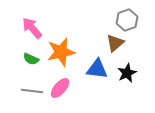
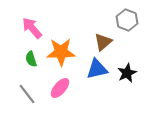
gray hexagon: rotated 20 degrees counterclockwise
brown triangle: moved 12 px left, 1 px up
orange star: rotated 12 degrees clockwise
green semicircle: rotated 49 degrees clockwise
blue triangle: rotated 20 degrees counterclockwise
gray line: moved 5 px left, 3 px down; rotated 45 degrees clockwise
